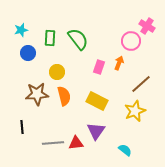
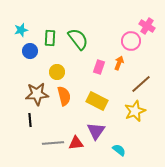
blue circle: moved 2 px right, 2 px up
black line: moved 8 px right, 7 px up
cyan semicircle: moved 6 px left
